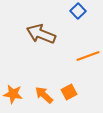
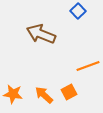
orange line: moved 10 px down
